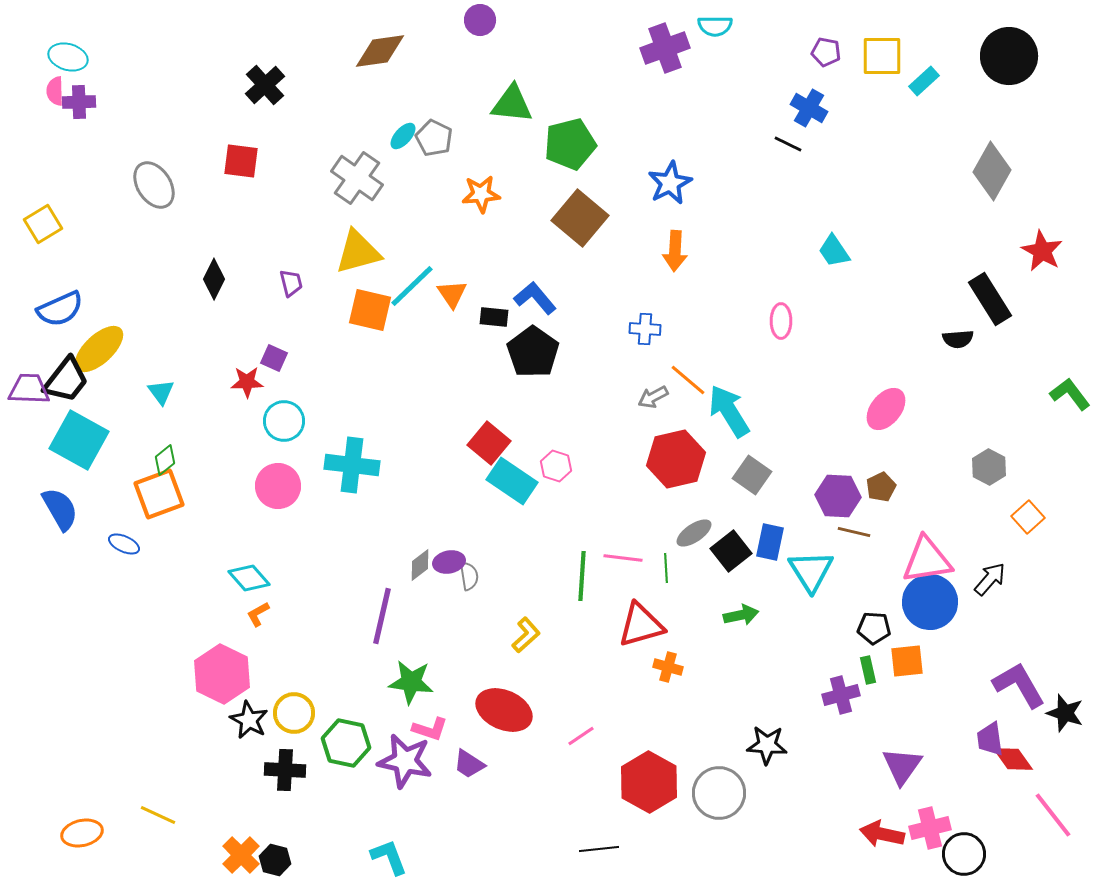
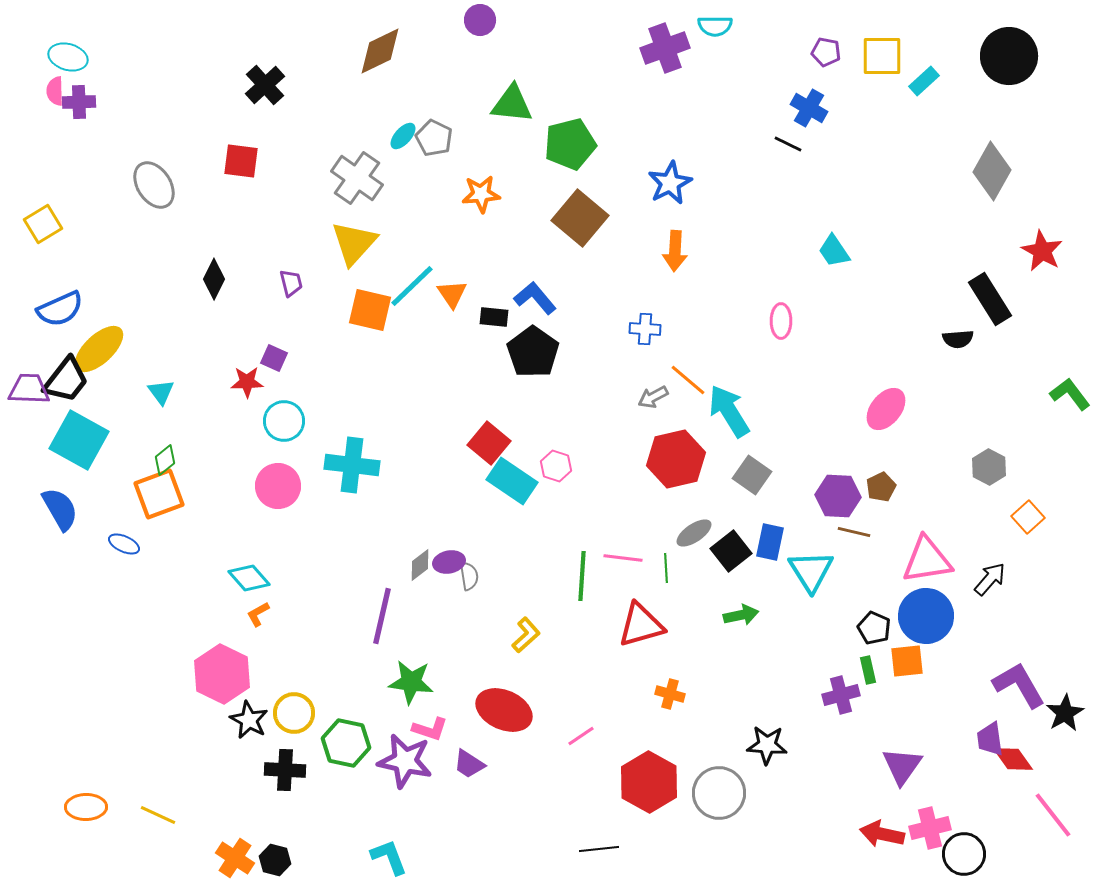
brown diamond at (380, 51): rotated 18 degrees counterclockwise
yellow triangle at (358, 252): moved 4 px left, 9 px up; rotated 33 degrees counterclockwise
blue circle at (930, 602): moved 4 px left, 14 px down
black pentagon at (874, 628): rotated 20 degrees clockwise
orange cross at (668, 667): moved 2 px right, 27 px down
black star at (1065, 713): rotated 24 degrees clockwise
orange ellipse at (82, 833): moved 4 px right, 26 px up; rotated 12 degrees clockwise
orange cross at (241, 855): moved 6 px left, 3 px down; rotated 12 degrees counterclockwise
